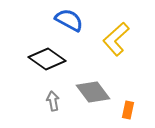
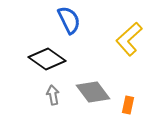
blue semicircle: rotated 36 degrees clockwise
yellow L-shape: moved 13 px right
gray arrow: moved 6 px up
orange rectangle: moved 5 px up
